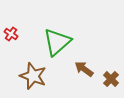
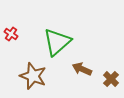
brown arrow: moved 2 px left; rotated 12 degrees counterclockwise
